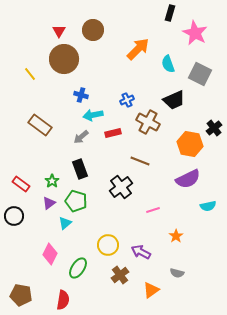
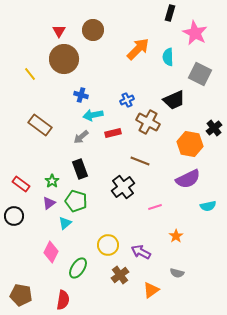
cyan semicircle at (168, 64): moved 7 px up; rotated 18 degrees clockwise
black cross at (121, 187): moved 2 px right
pink line at (153, 210): moved 2 px right, 3 px up
pink diamond at (50, 254): moved 1 px right, 2 px up
